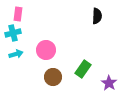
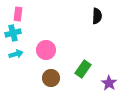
brown circle: moved 2 px left, 1 px down
